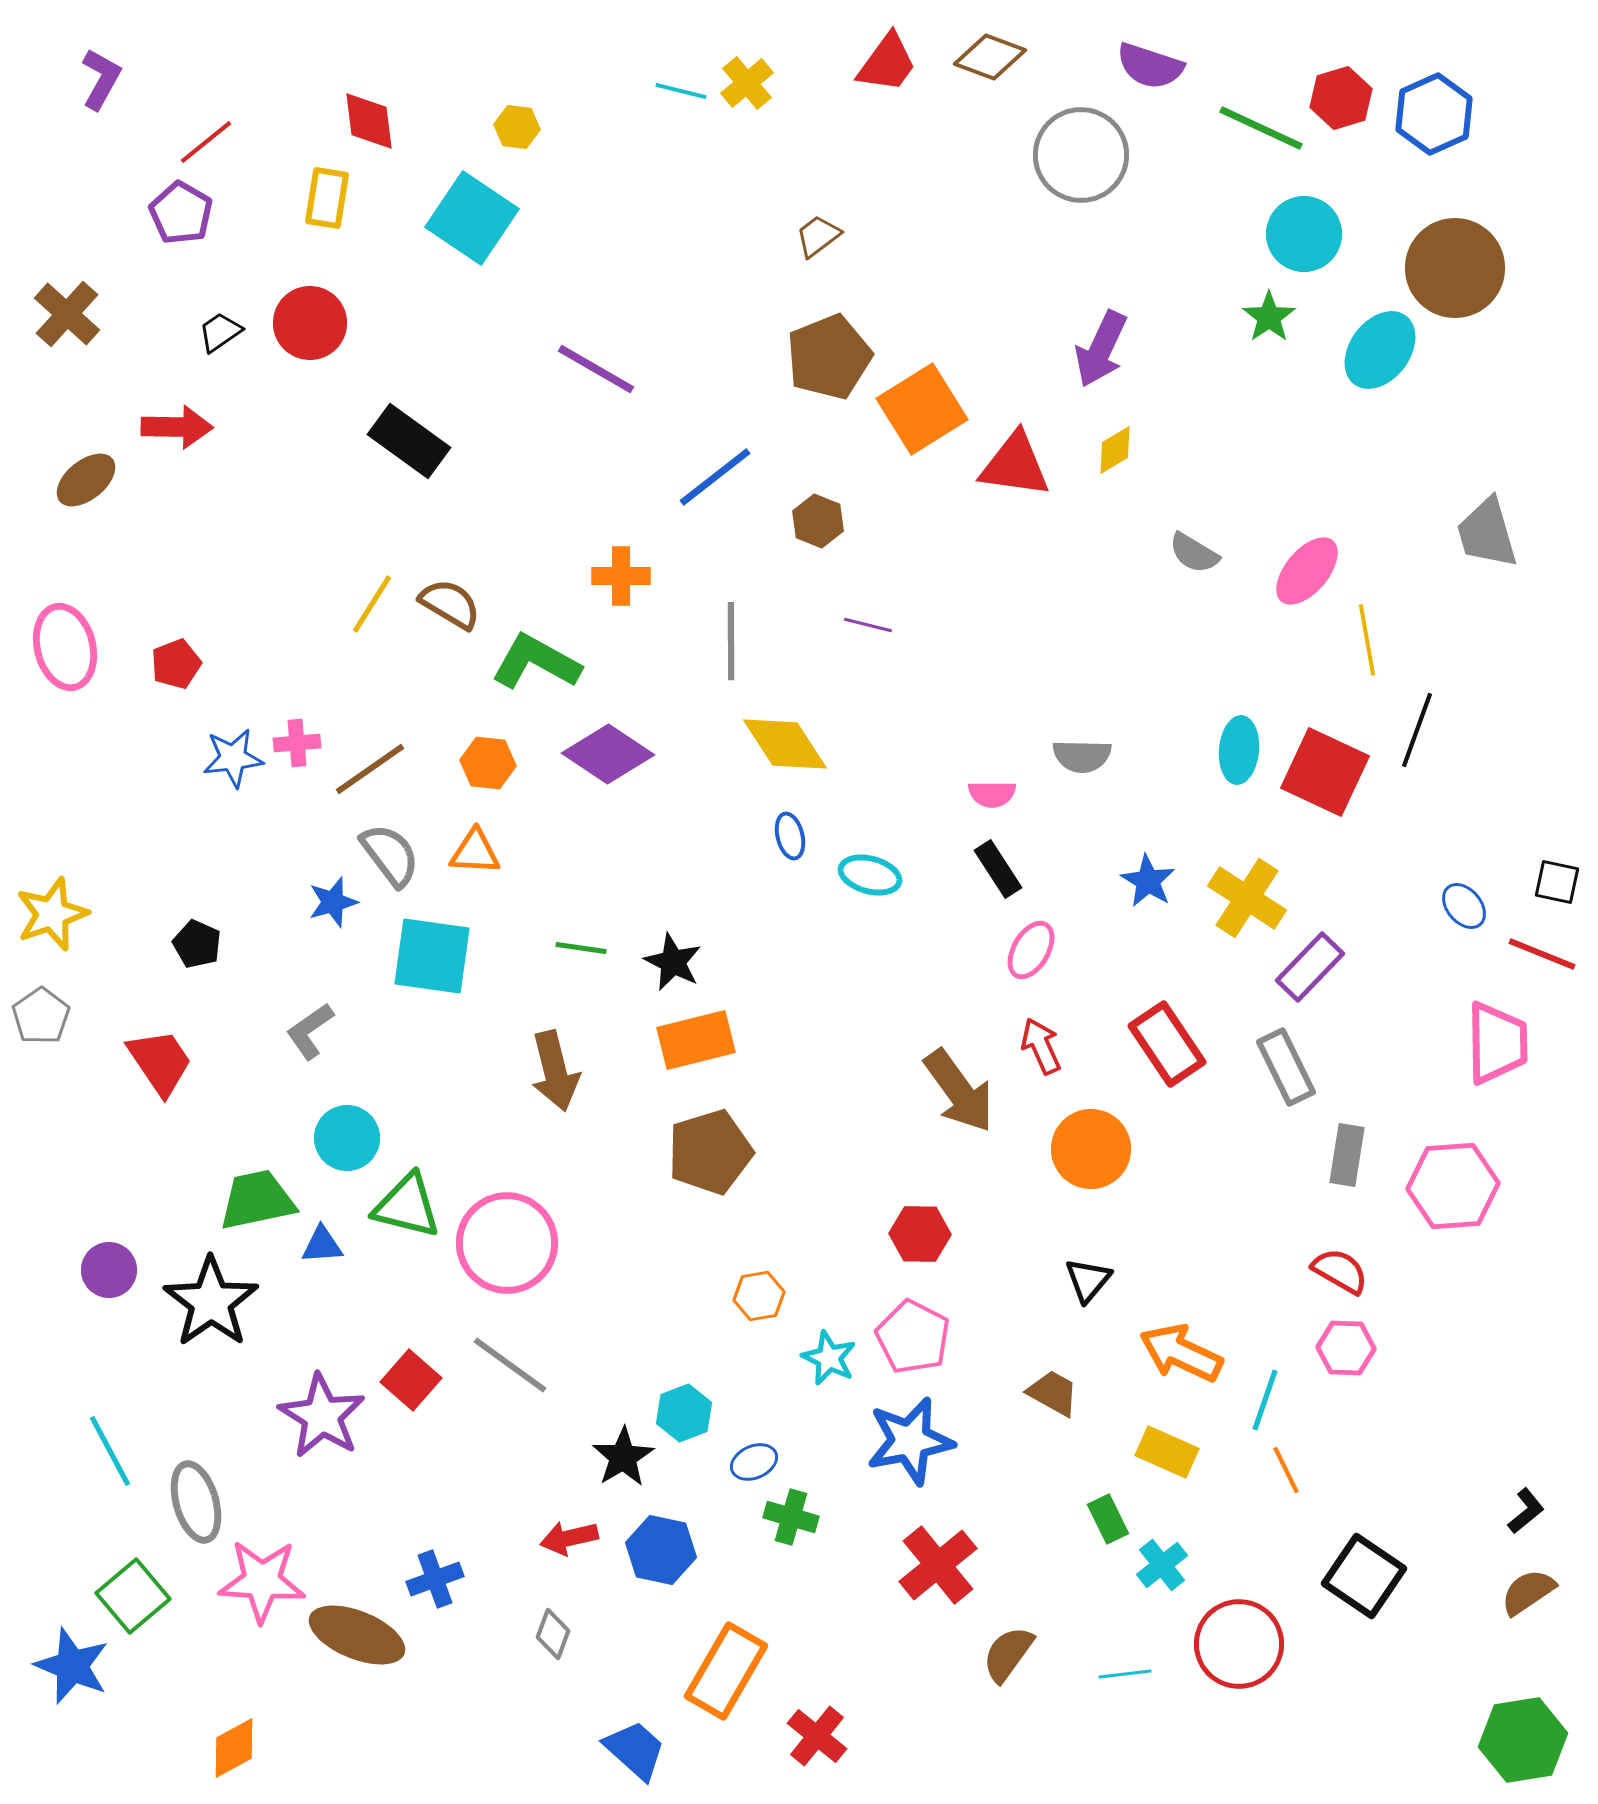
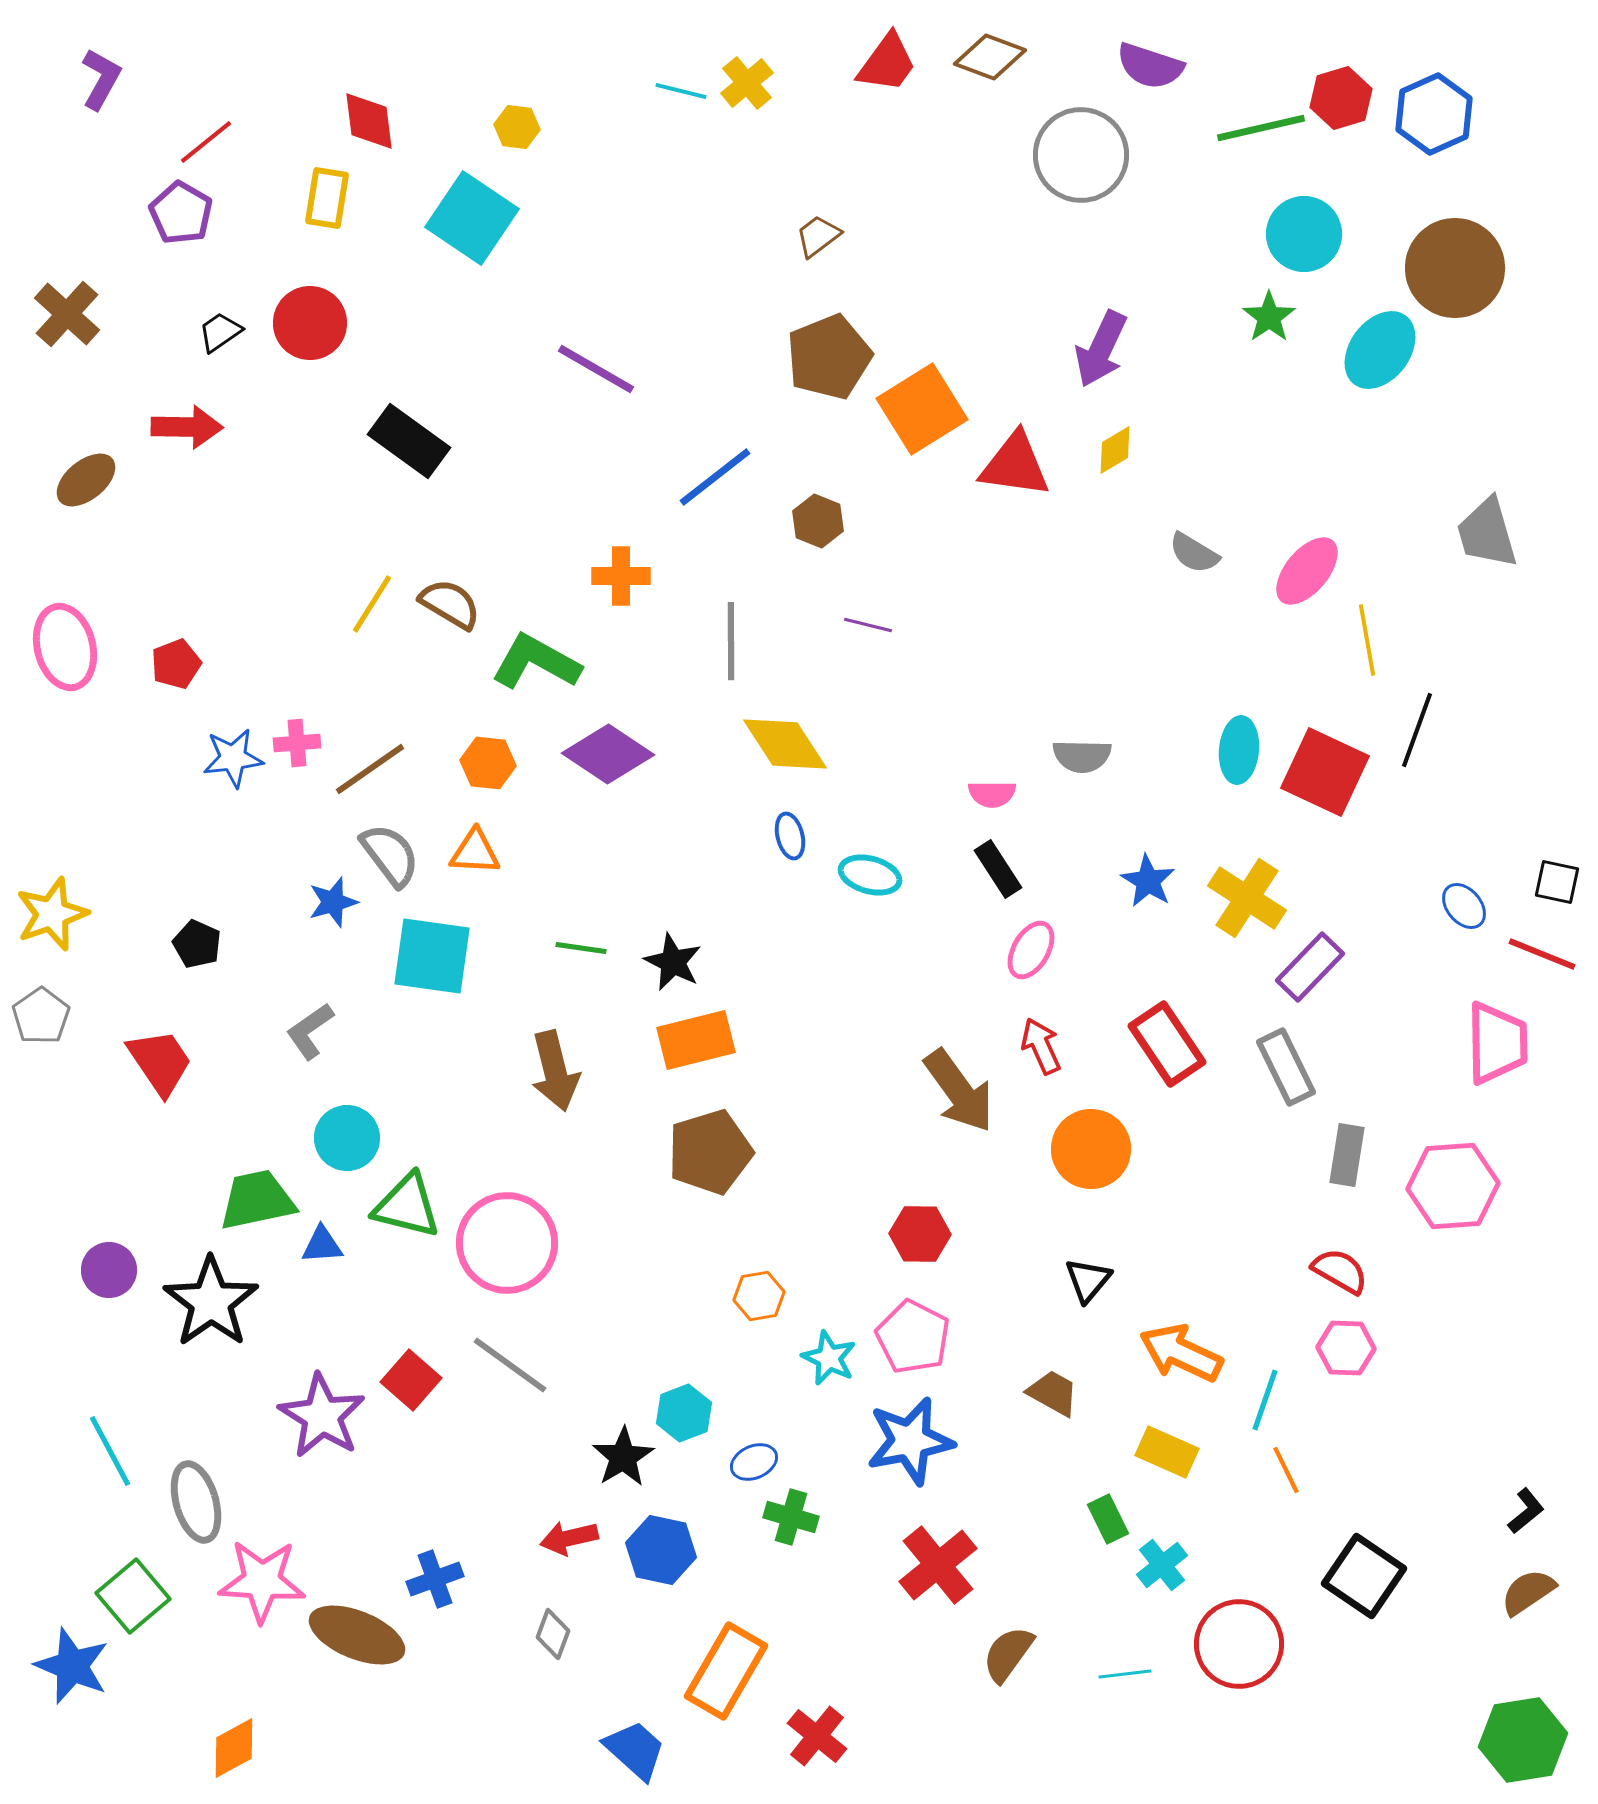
green line at (1261, 128): rotated 38 degrees counterclockwise
red arrow at (177, 427): moved 10 px right
